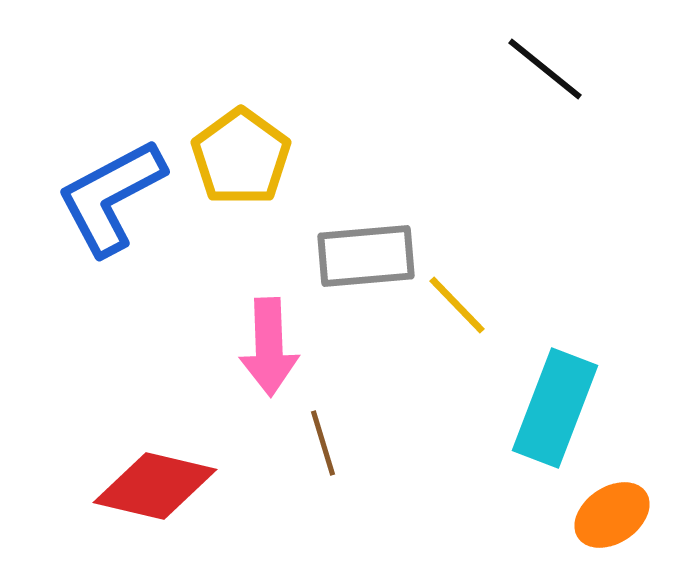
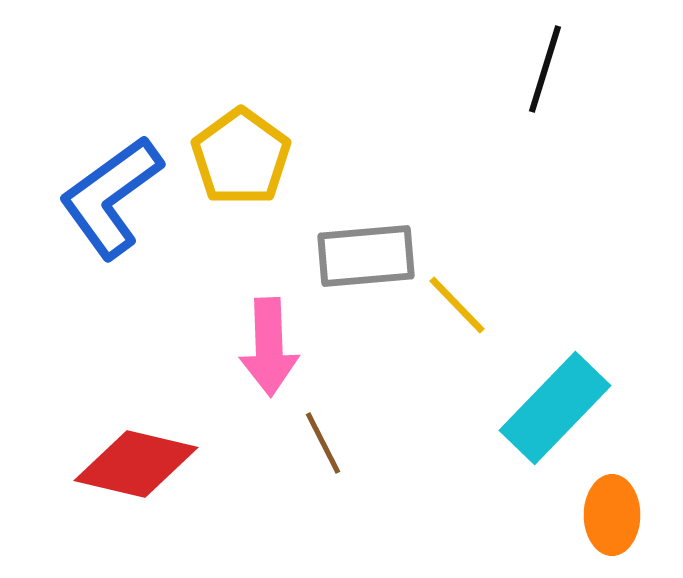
black line: rotated 68 degrees clockwise
blue L-shape: rotated 8 degrees counterclockwise
cyan rectangle: rotated 23 degrees clockwise
brown line: rotated 10 degrees counterclockwise
red diamond: moved 19 px left, 22 px up
orange ellipse: rotated 56 degrees counterclockwise
